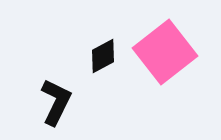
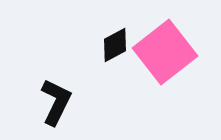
black diamond: moved 12 px right, 11 px up
